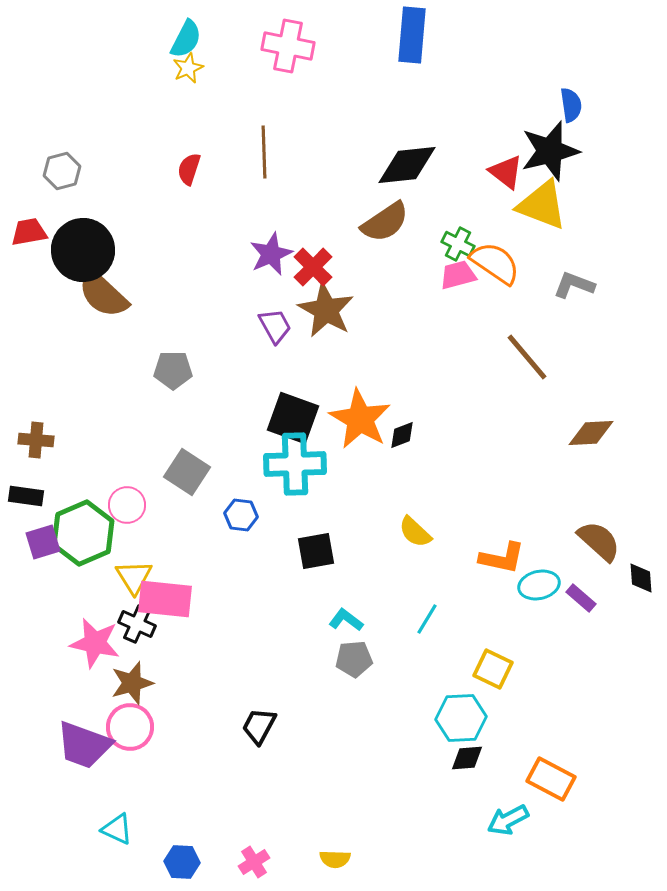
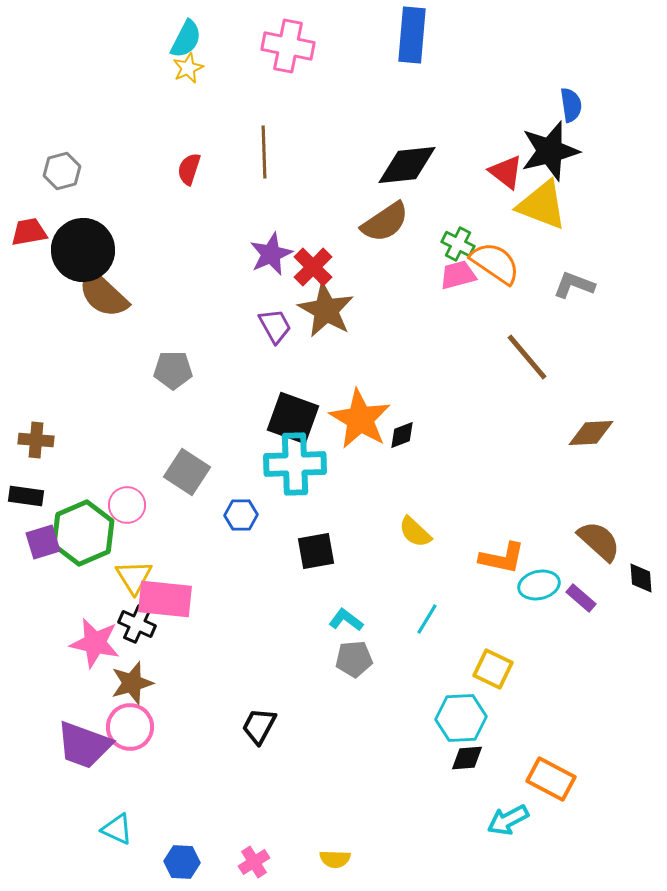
blue hexagon at (241, 515): rotated 8 degrees counterclockwise
